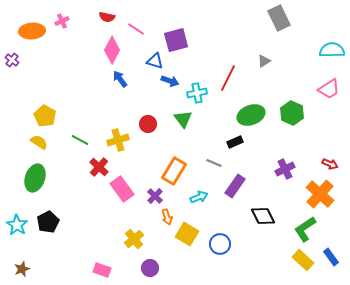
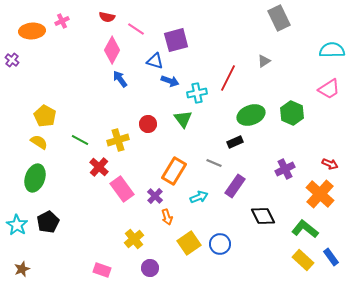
green L-shape at (305, 229): rotated 72 degrees clockwise
yellow square at (187, 234): moved 2 px right, 9 px down; rotated 25 degrees clockwise
